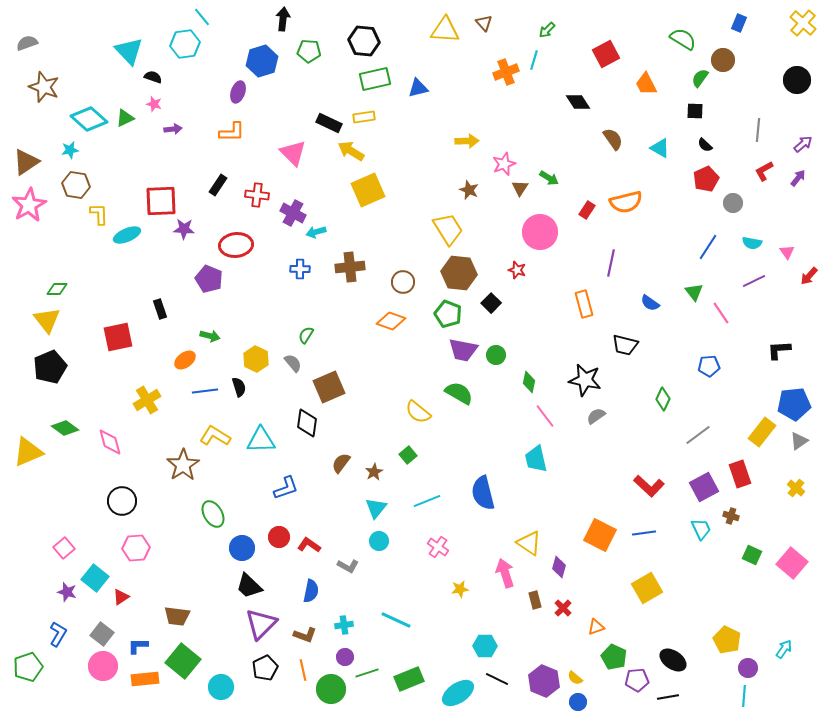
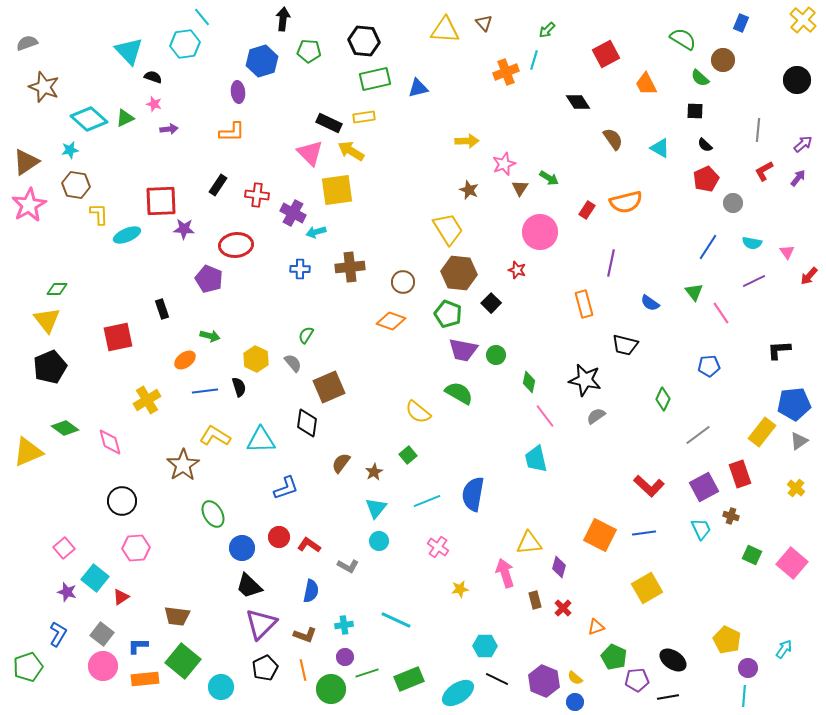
blue rectangle at (739, 23): moved 2 px right
yellow cross at (803, 23): moved 3 px up
green semicircle at (700, 78): rotated 84 degrees counterclockwise
purple ellipse at (238, 92): rotated 25 degrees counterclockwise
purple arrow at (173, 129): moved 4 px left
pink triangle at (293, 153): moved 17 px right
yellow square at (368, 190): moved 31 px left; rotated 16 degrees clockwise
black rectangle at (160, 309): moved 2 px right
blue semicircle at (483, 493): moved 10 px left, 1 px down; rotated 24 degrees clockwise
yellow triangle at (529, 543): rotated 40 degrees counterclockwise
blue circle at (578, 702): moved 3 px left
